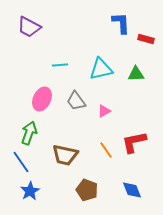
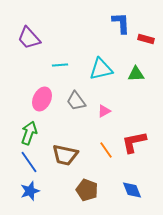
purple trapezoid: moved 11 px down; rotated 20 degrees clockwise
blue line: moved 8 px right
blue star: rotated 12 degrees clockwise
